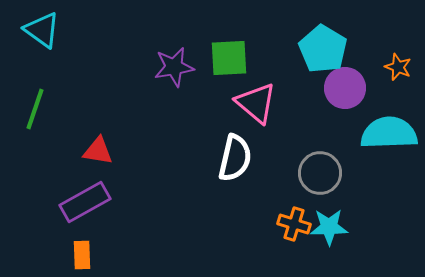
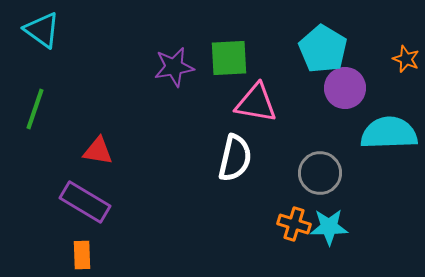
orange star: moved 8 px right, 8 px up
pink triangle: rotated 30 degrees counterclockwise
purple rectangle: rotated 60 degrees clockwise
